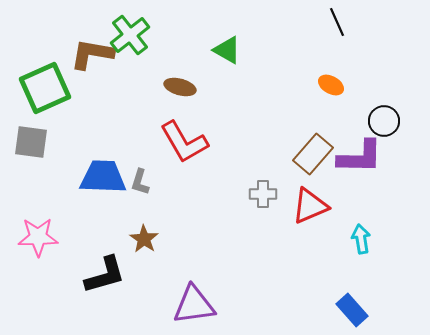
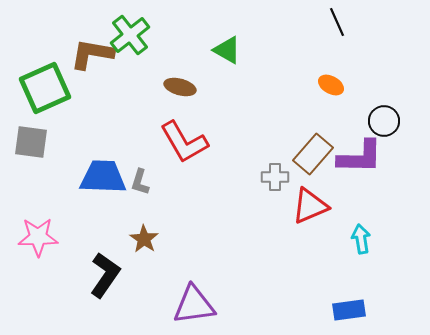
gray cross: moved 12 px right, 17 px up
black L-shape: rotated 39 degrees counterclockwise
blue rectangle: moved 3 px left; rotated 56 degrees counterclockwise
